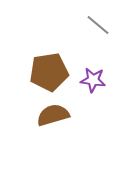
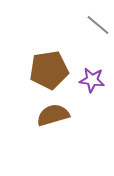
brown pentagon: moved 2 px up
purple star: moved 1 px left
